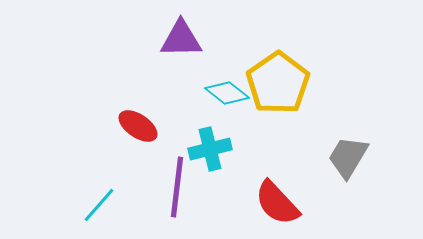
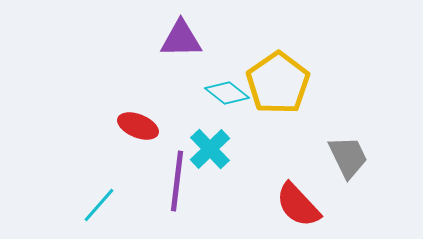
red ellipse: rotated 12 degrees counterclockwise
cyan cross: rotated 30 degrees counterclockwise
gray trapezoid: rotated 123 degrees clockwise
purple line: moved 6 px up
red semicircle: moved 21 px right, 2 px down
